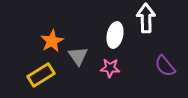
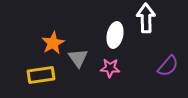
orange star: moved 1 px right, 2 px down
gray triangle: moved 2 px down
purple semicircle: moved 3 px right; rotated 100 degrees counterclockwise
yellow rectangle: rotated 24 degrees clockwise
